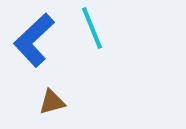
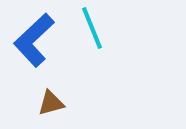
brown triangle: moved 1 px left, 1 px down
